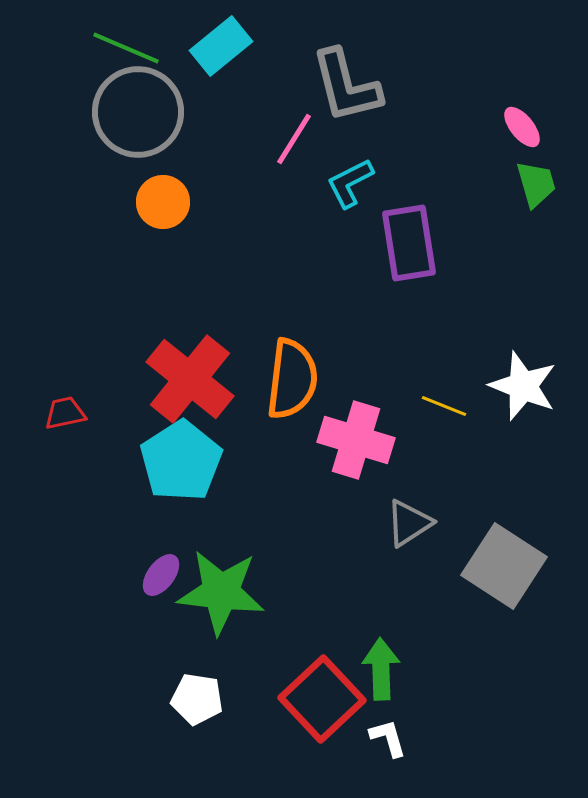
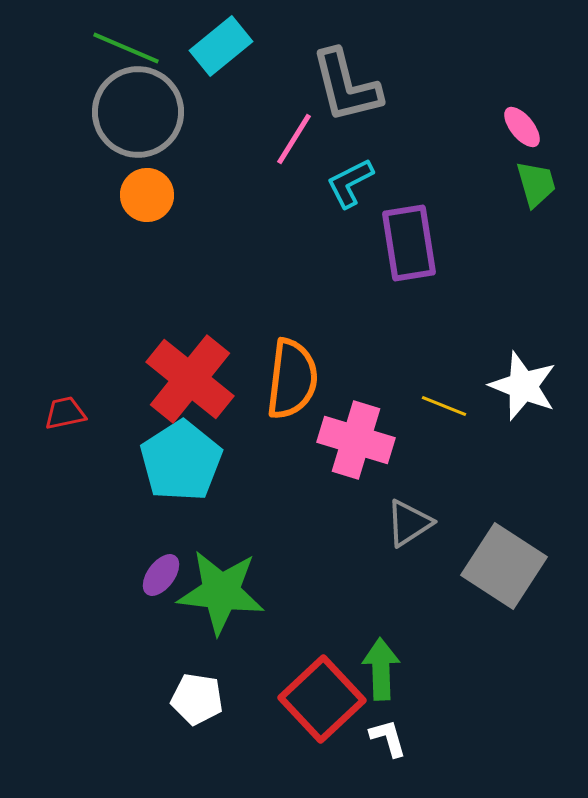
orange circle: moved 16 px left, 7 px up
